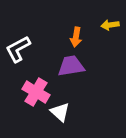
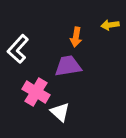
white L-shape: rotated 20 degrees counterclockwise
purple trapezoid: moved 3 px left
